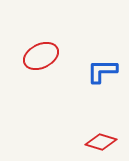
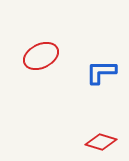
blue L-shape: moved 1 px left, 1 px down
